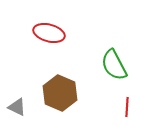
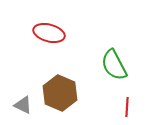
gray triangle: moved 6 px right, 2 px up
